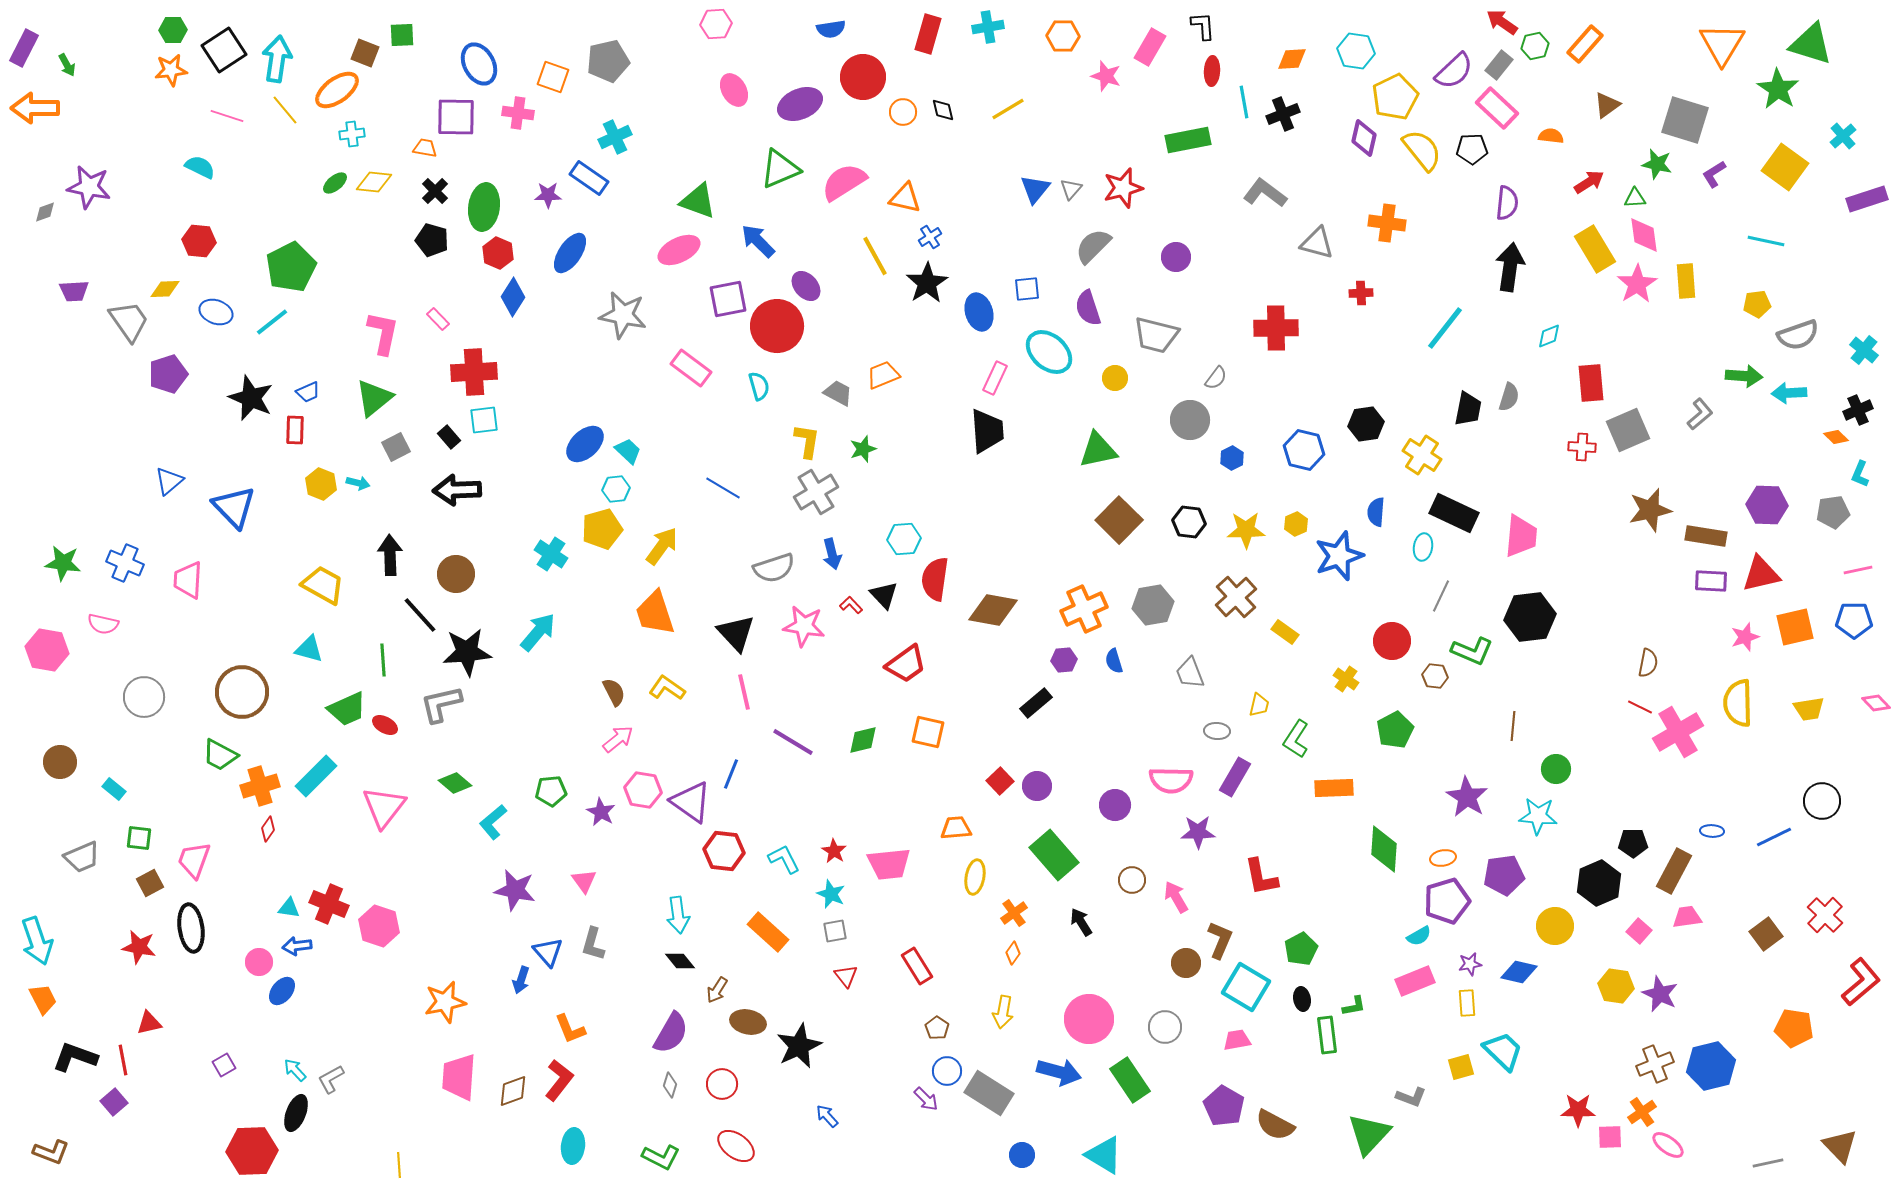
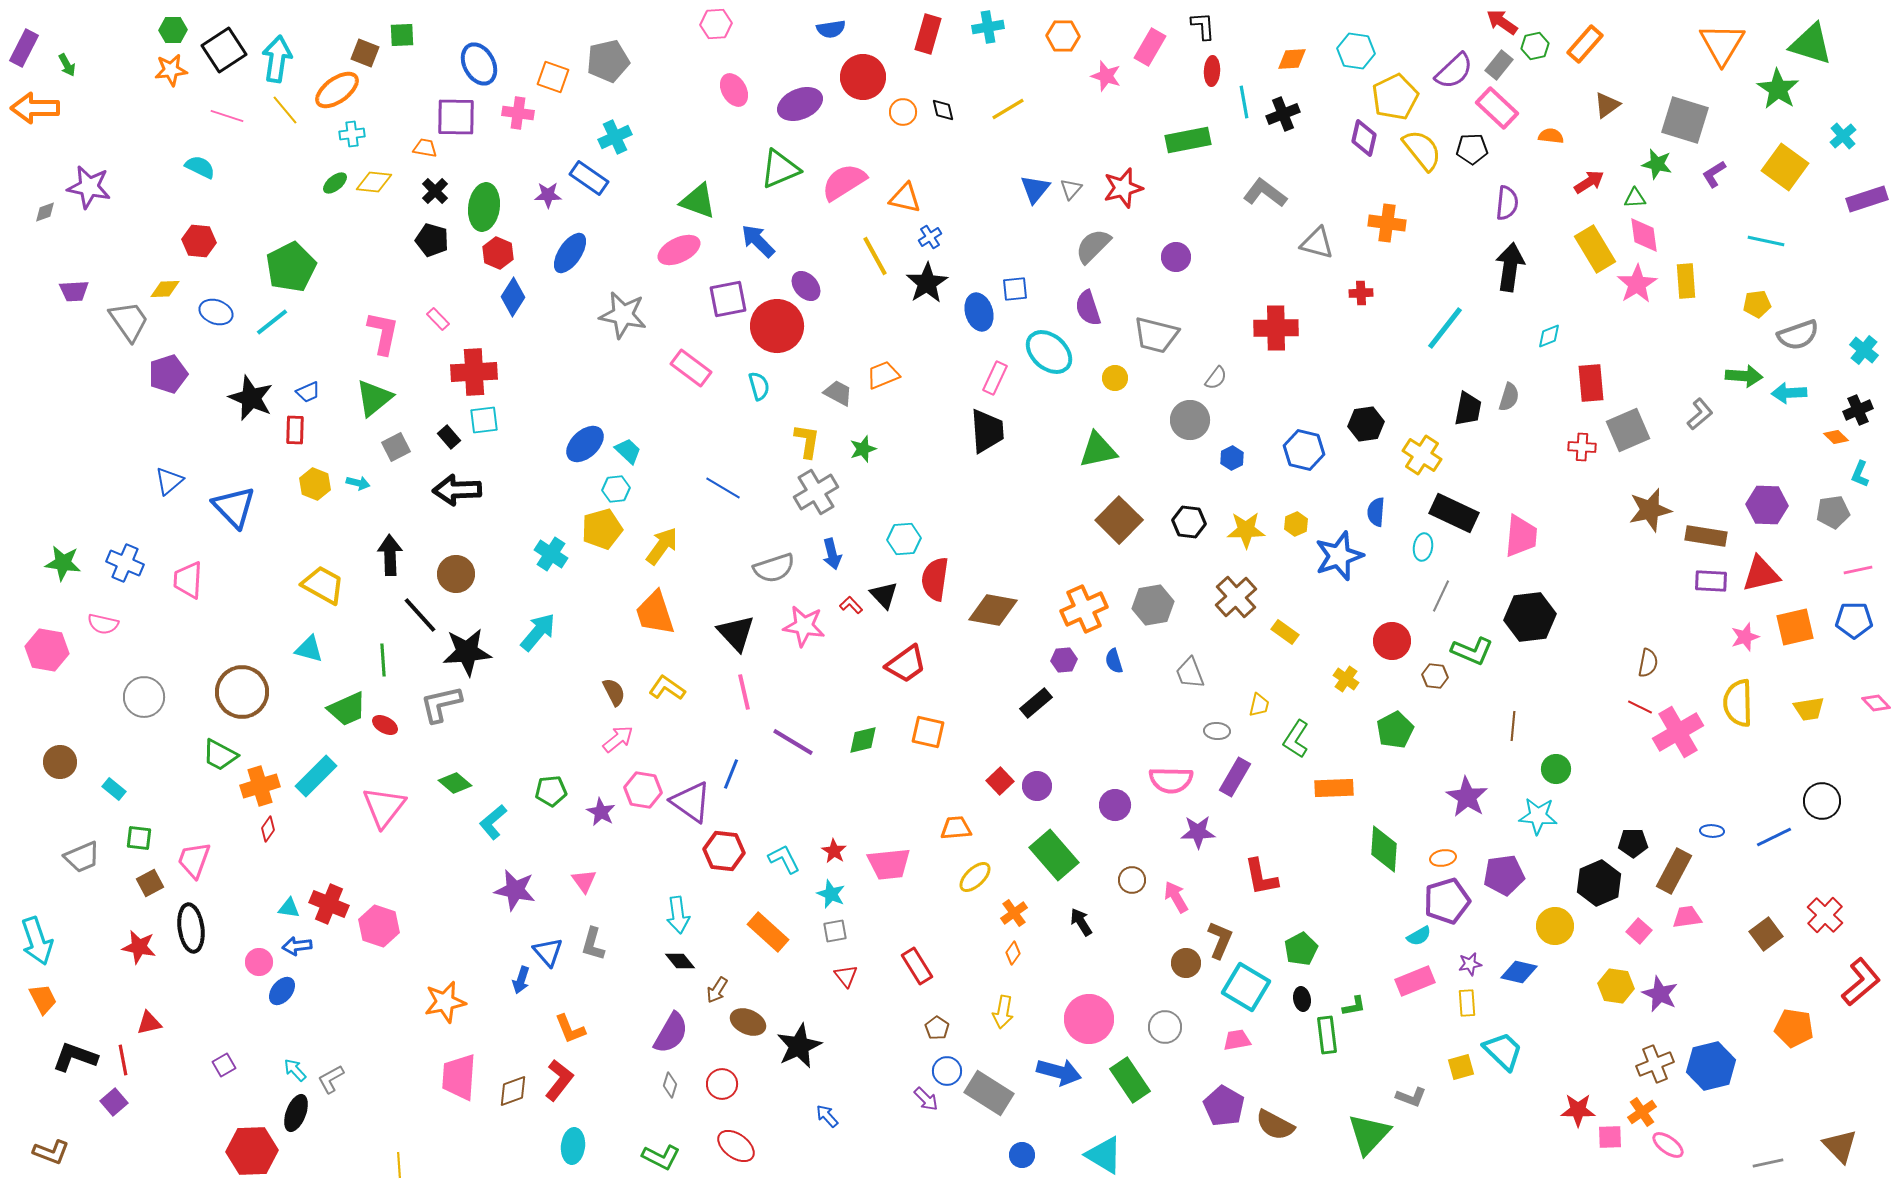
blue square at (1027, 289): moved 12 px left
yellow hexagon at (321, 484): moved 6 px left
yellow ellipse at (975, 877): rotated 36 degrees clockwise
brown ellipse at (748, 1022): rotated 12 degrees clockwise
